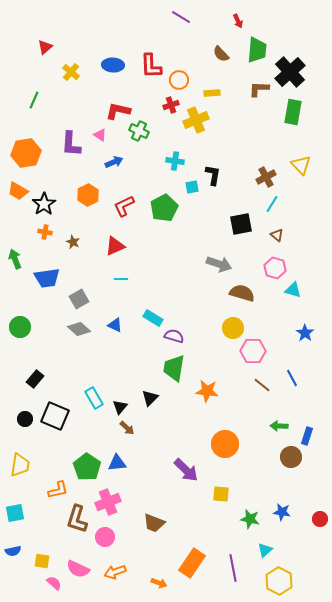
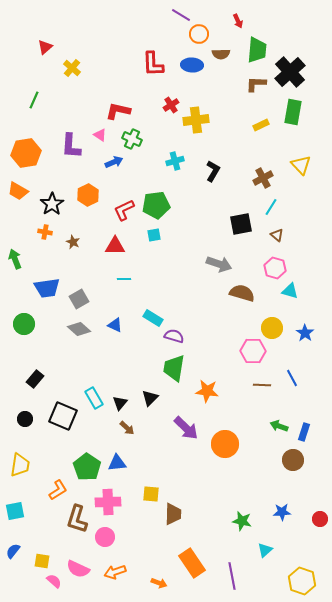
purple line at (181, 17): moved 2 px up
brown semicircle at (221, 54): rotated 48 degrees counterclockwise
blue ellipse at (113, 65): moved 79 px right
red L-shape at (151, 66): moved 2 px right, 2 px up
yellow cross at (71, 72): moved 1 px right, 4 px up
orange circle at (179, 80): moved 20 px right, 46 px up
brown L-shape at (259, 89): moved 3 px left, 5 px up
yellow rectangle at (212, 93): moved 49 px right, 32 px down; rotated 21 degrees counterclockwise
red cross at (171, 105): rotated 14 degrees counterclockwise
yellow cross at (196, 120): rotated 15 degrees clockwise
green cross at (139, 131): moved 7 px left, 8 px down
purple L-shape at (71, 144): moved 2 px down
cyan cross at (175, 161): rotated 24 degrees counterclockwise
black L-shape at (213, 175): moved 4 px up; rotated 20 degrees clockwise
brown cross at (266, 177): moved 3 px left, 1 px down
cyan square at (192, 187): moved 38 px left, 48 px down
black star at (44, 204): moved 8 px right
cyan line at (272, 204): moved 1 px left, 3 px down
red L-shape at (124, 206): moved 4 px down
green pentagon at (164, 208): moved 8 px left, 3 px up; rotated 20 degrees clockwise
red triangle at (115, 246): rotated 25 degrees clockwise
blue trapezoid at (47, 278): moved 10 px down
cyan line at (121, 279): moved 3 px right
cyan triangle at (293, 290): moved 3 px left, 1 px down
green circle at (20, 327): moved 4 px right, 3 px up
yellow circle at (233, 328): moved 39 px right
brown line at (262, 385): rotated 36 degrees counterclockwise
black triangle at (120, 407): moved 4 px up
black square at (55, 416): moved 8 px right
green arrow at (279, 426): rotated 18 degrees clockwise
blue rectangle at (307, 436): moved 3 px left, 4 px up
brown circle at (291, 457): moved 2 px right, 3 px down
purple arrow at (186, 470): moved 42 px up
orange L-shape at (58, 490): rotated 20 degrees counterclockwise
yellow square at (221, 494): moved 70 px left
pink cross at (108, 502): rotated 20 degrees clockwise
blue star at (282, 512): rotated 12 degrees counterclockwise
cyan square at (15, 513): moved 2 px up
green star at (250, 519): moved 8 px left, 2 px down
brown trapezoid at (154, 523): moved 19 px right, 9 px up; rotated 110 degrees counterclockwise
blue semicircle at (13, 551): rotated 140 degrees clockwise
orange rectangle at (192, 563): rotated 68 degrees counterclockwise
purple line at (233, 568): moved 1 px left, 8 px down
yellow hexagon at (279, 581): moved 23 px right; rotated 8 degrees counterclockwise
pink semicircle at (54, 583): moved 2 px up
